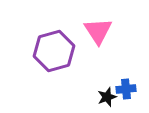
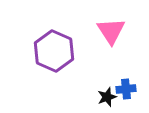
pink triangle: moved 13 px right
purple hexagon: rotated 21 degrees counterclockwise
